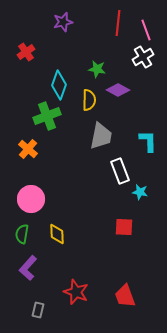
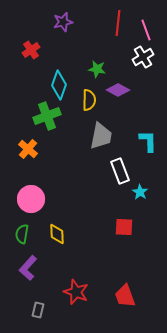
red cross: moved 5 px right, 2 px up
cyan star: rotated 21 degrees clockwise
